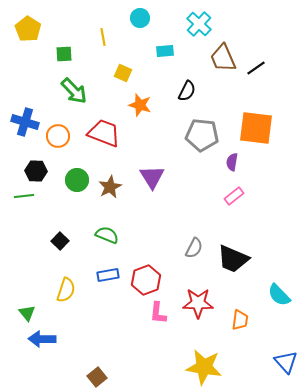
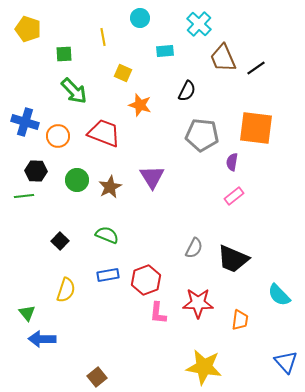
yellow pentagon: rotated 15 degrees counterclockwise
